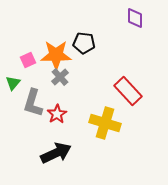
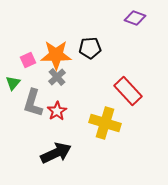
purple diamond: rotated 70 degrees counterclockwise
black pentagon: moved 6 px right, 5 px down; rotated 10 degrees counterclockwise
gray cross: moved 3 px left
red star: moved 3 px up
